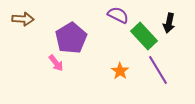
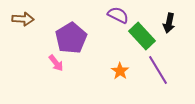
green rectangle: moved 2 px left
